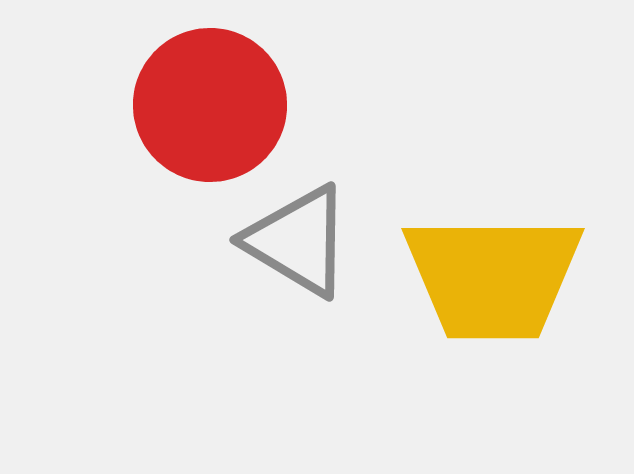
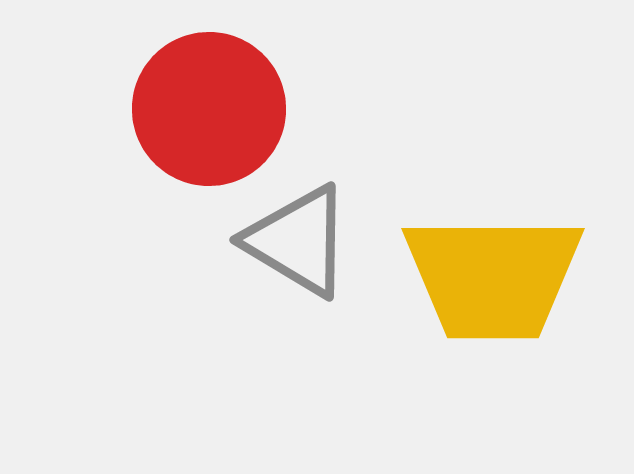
red circle: moved 1 px left, 4 px down
